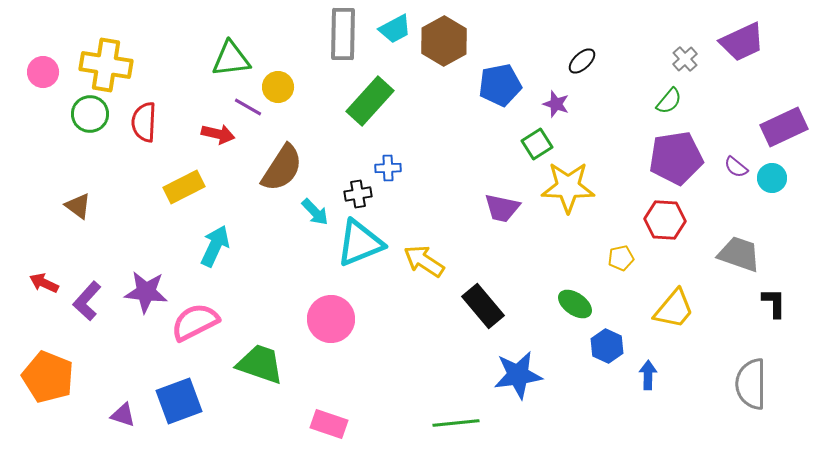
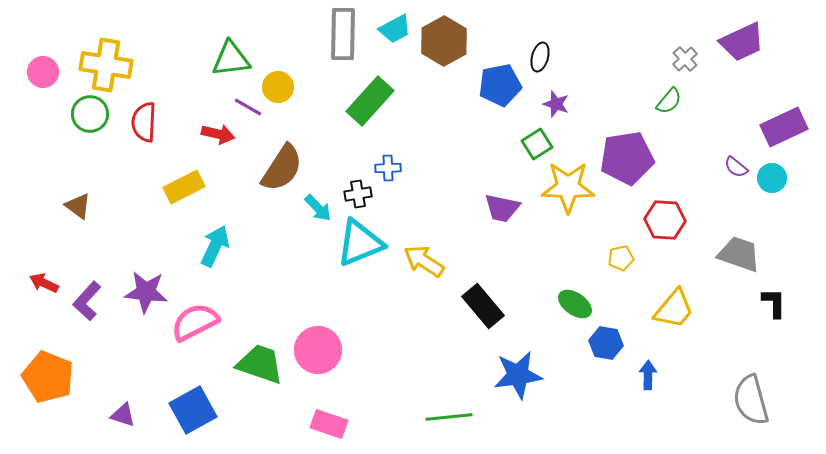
black ellipse at (582, 61): moved 42 px left, 4 px up; rotated 32 degrees counterclockwise
purple pentagon at (676, 158): moved 49 px left
cyan arrow at (315, 212): moved 3 px right, 4 px up
pink circle at (331, 319): moved 13 px left, 31 px down
blue hexagon at (607, 346): moved 1 px left, 3 px up; rotated 16 degrees counterclockwise
gray semicircle at (751, 384): moved 16 px down; rotated 15 degrees counterclockwise
blue square at (179, 401): moved 14 px right, 9 px down; rotated 9 degrees counterclockwise
green line at (456, 423): moved 7 px left, 6 px up
